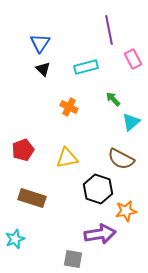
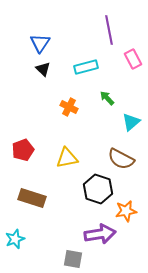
green arrow: moved 6 px left, 1 px up
